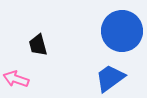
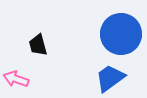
blue circle: moved 1 px left, 3 px down
